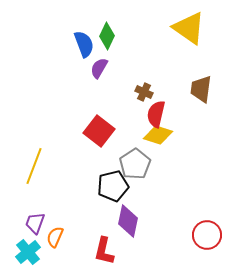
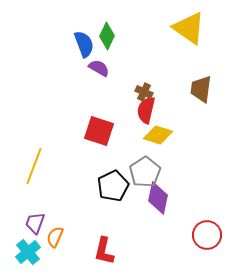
purple semicircle: rotated 90 degrees clockwise
red semicircle: moved 10 px left, 4 px up
red square: rotated 20 degrees counterclockwise
gray pentagon: moved 10 px right, 8 px down
black pentagon: rotated 12 degrees counterclockwise
purple diamond: moved 30 px right, 23 px up
